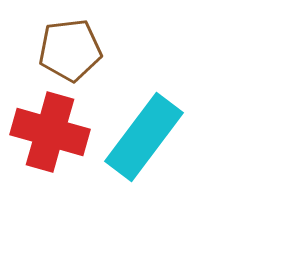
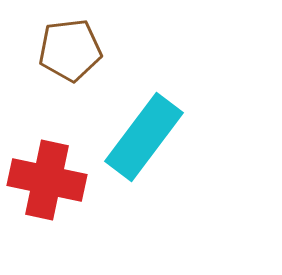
red cross: moved 3 px left, 48 px down; rotated 4 degrees counterclockwise
